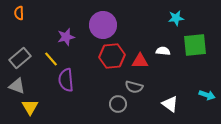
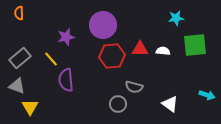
red triangle: moved 12 px up
